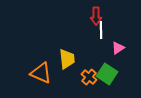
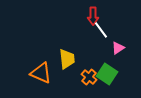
red arrow: moved 3 px left
white line: rotated 36 degrees counterclockwise
